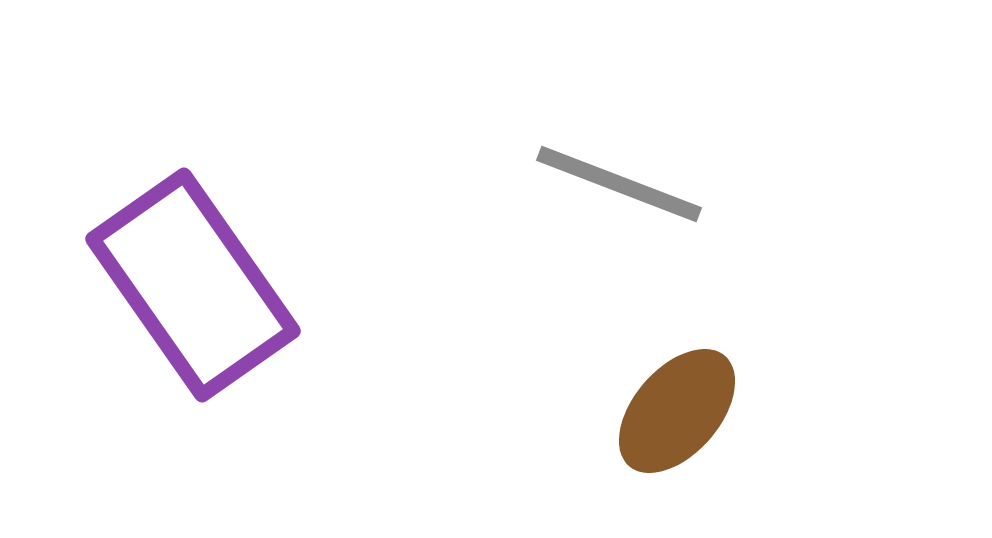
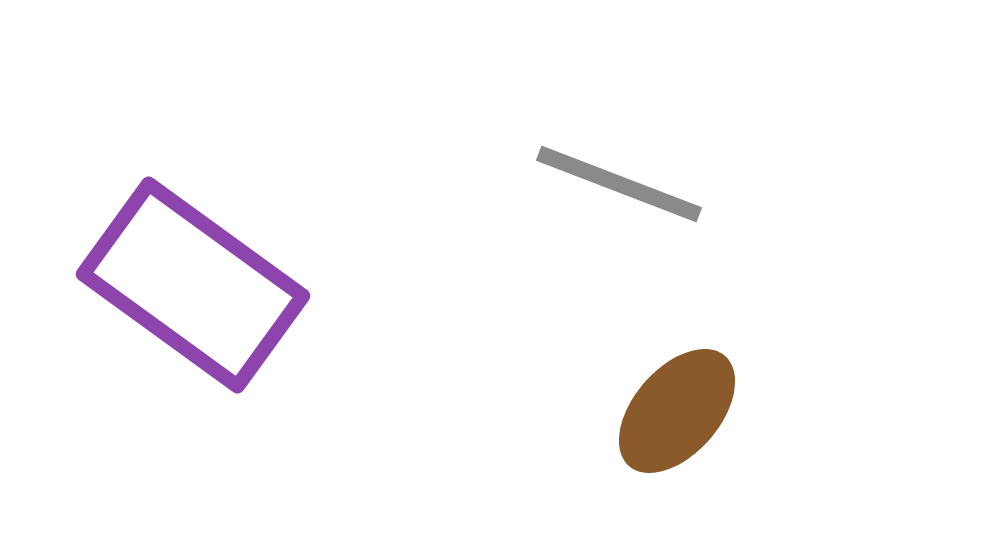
purple rectangle: rotated 19 degrees counterclockwise
